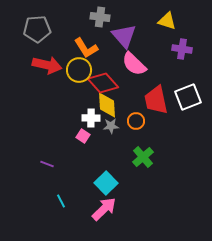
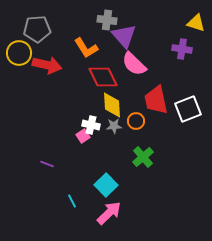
gray cross: moved 7 px right, 3 px down
yellow triangle: moved 29 px right, 2 px down
yellow circle: moved 60 px left, 17 px up
red diamond: moved 6 px up; rotated 16 degrees clockwise
white square: moved 12 px down
yellow diamond: moved 5 px right
white cross: moved 7 px down; rotated 12 degrees clockwise
gray star: moved 3 px right
pink square: rotated 24 degrees clockwise
cyan square: moved 2 px down
cyan line: moved 11 px right
pink arrow: moved 5 px right, 4 px down
